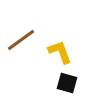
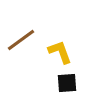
black square: rotated 20 degrees counterclockwise
